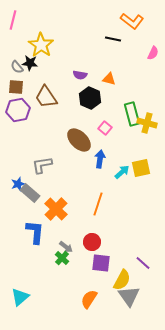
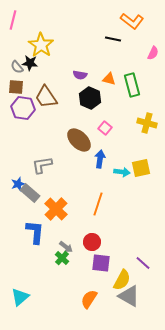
purple hexagon: moved 5 px right, 2 px up; rotated 20 degrees clockwise
green rectangle: moved 29 px up
cyan arrow: rotated 49 degrees clockwise
gray triangle: rotated 25 degrees counterclockwise
